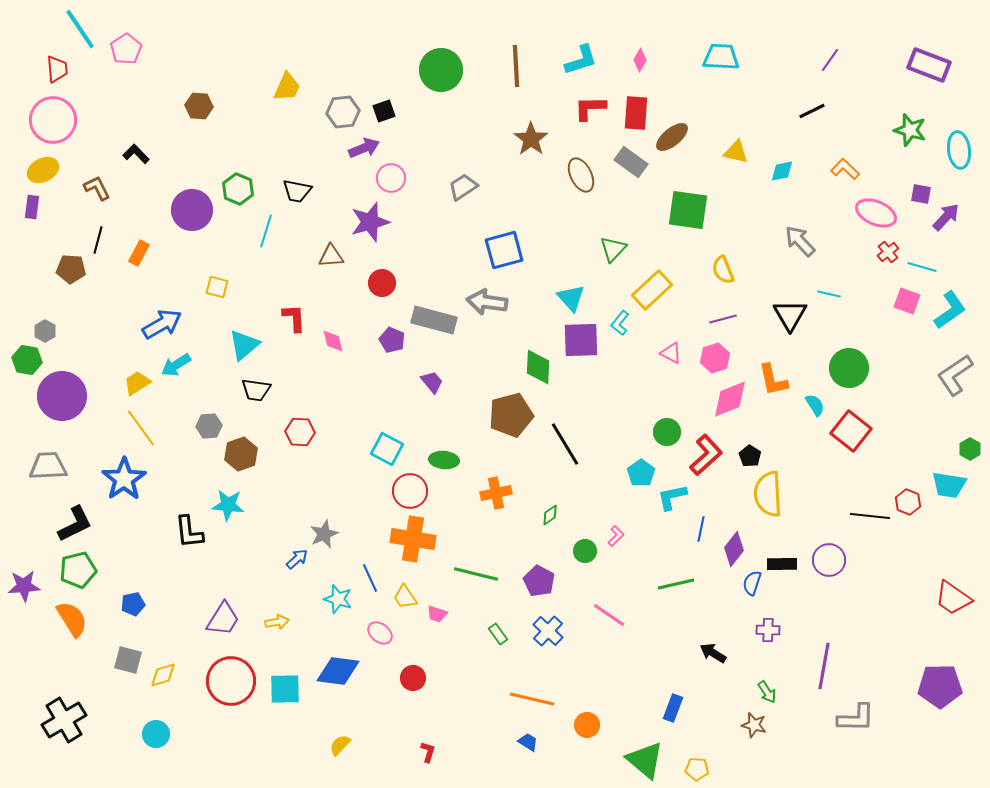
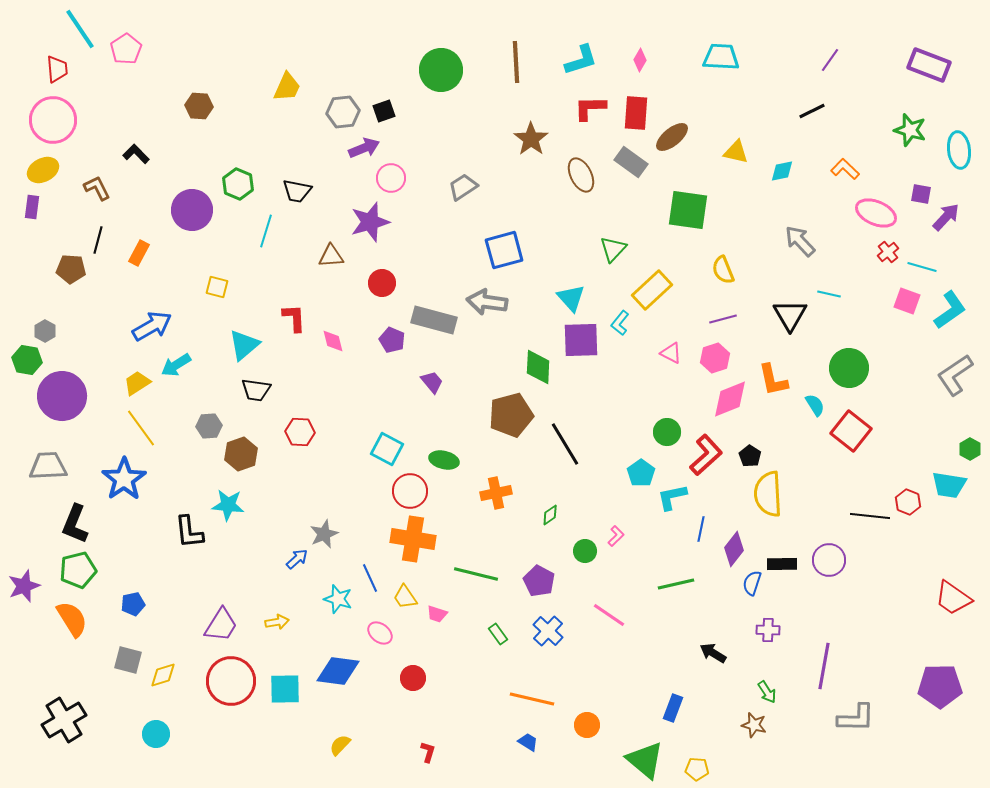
brown line at (516, 66): moved 4 px up
green hexagon at (238, 189): moved 5 px up
blue arrow at (162, 324): moved 10 px left, 2 px down
green ellipse at (444, 460): rotated 8 degrees clockwise
black L-shape at (75, 524): rotated 138 degrees clockwise
purple star at (24, 586): rotated 16 degrees counterclockwise
purple trapezoid at (223, 619): moved 2 px left, 6 px down
